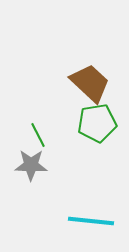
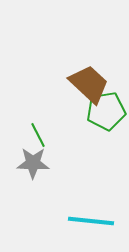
brown trapezoid: moved 1 px left, 1 px down
green pentagon: moved 9 px right, 12 px up
gray star: moved 2 px right, 2 px up
